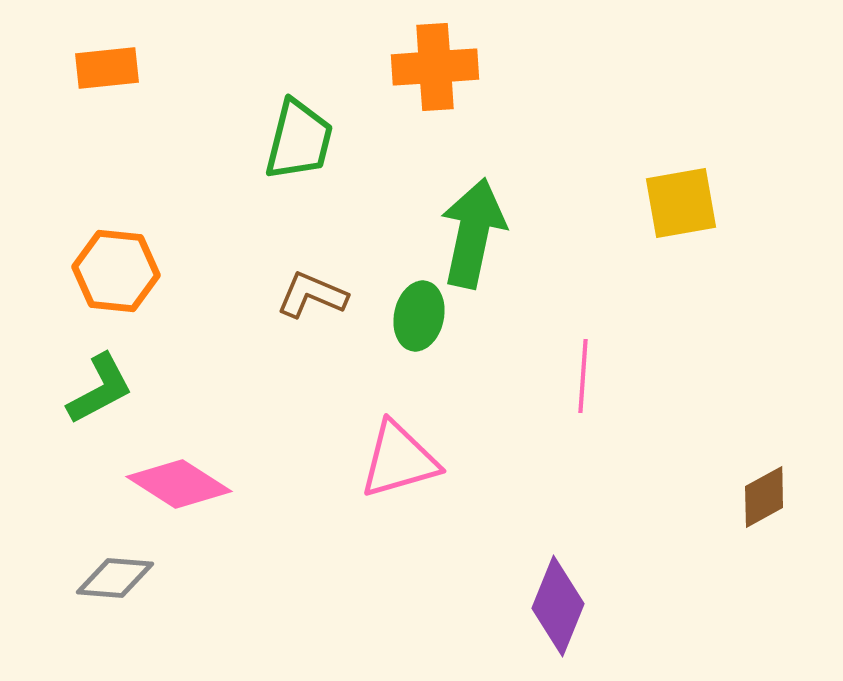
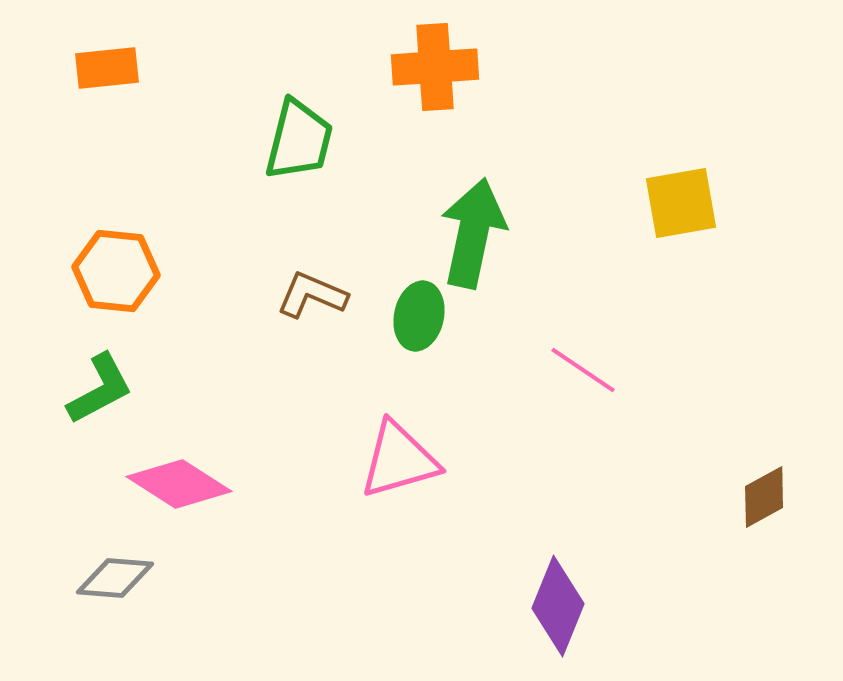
pink line: moved 6 px up; rotated 60 degrees counterclockwise
